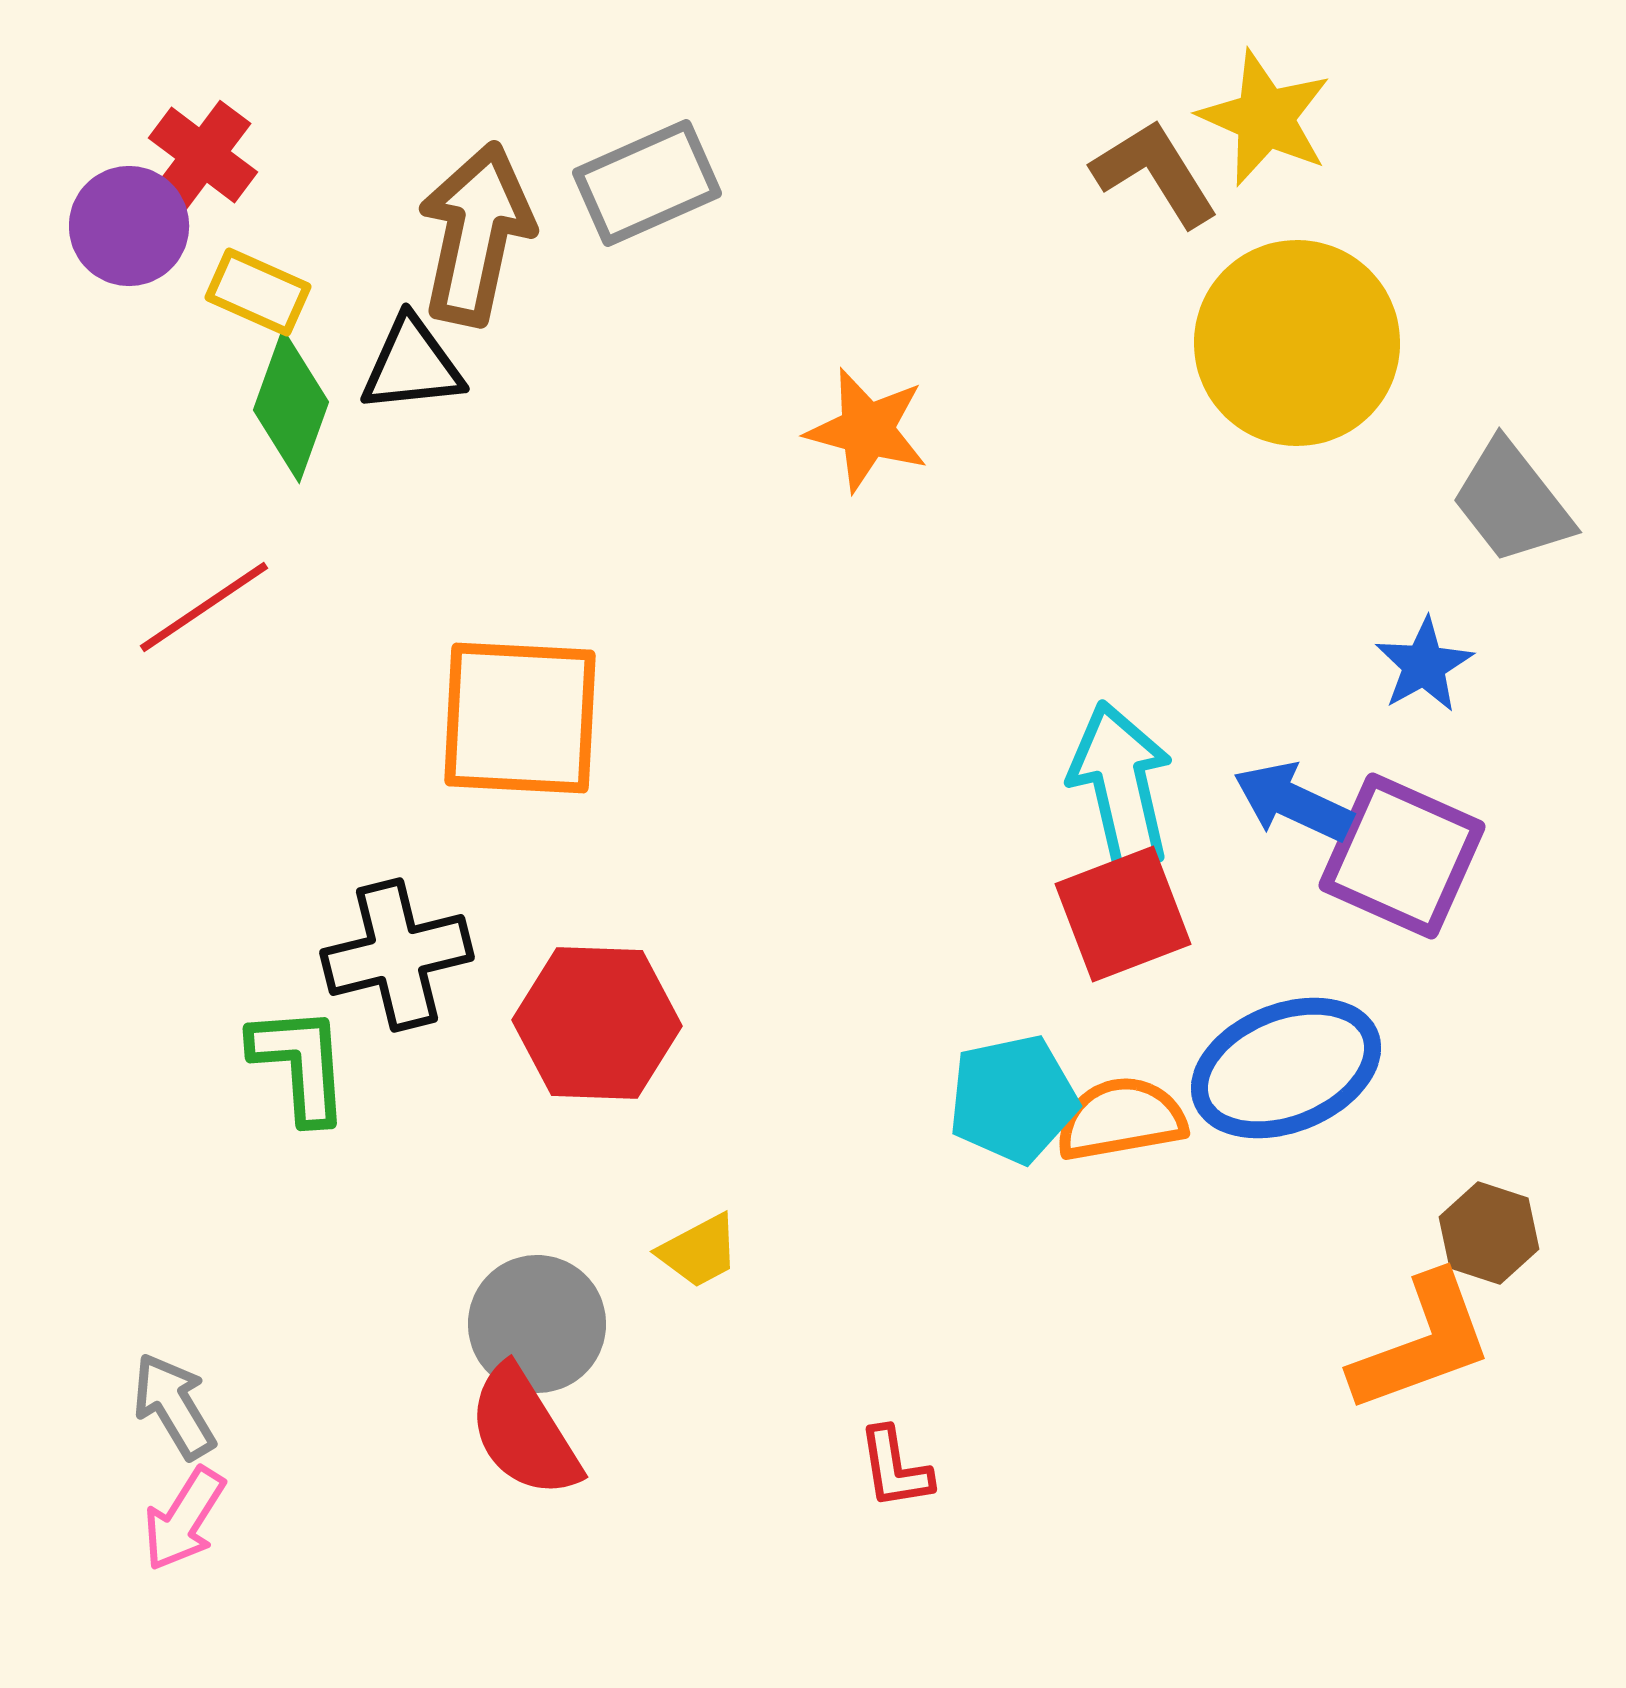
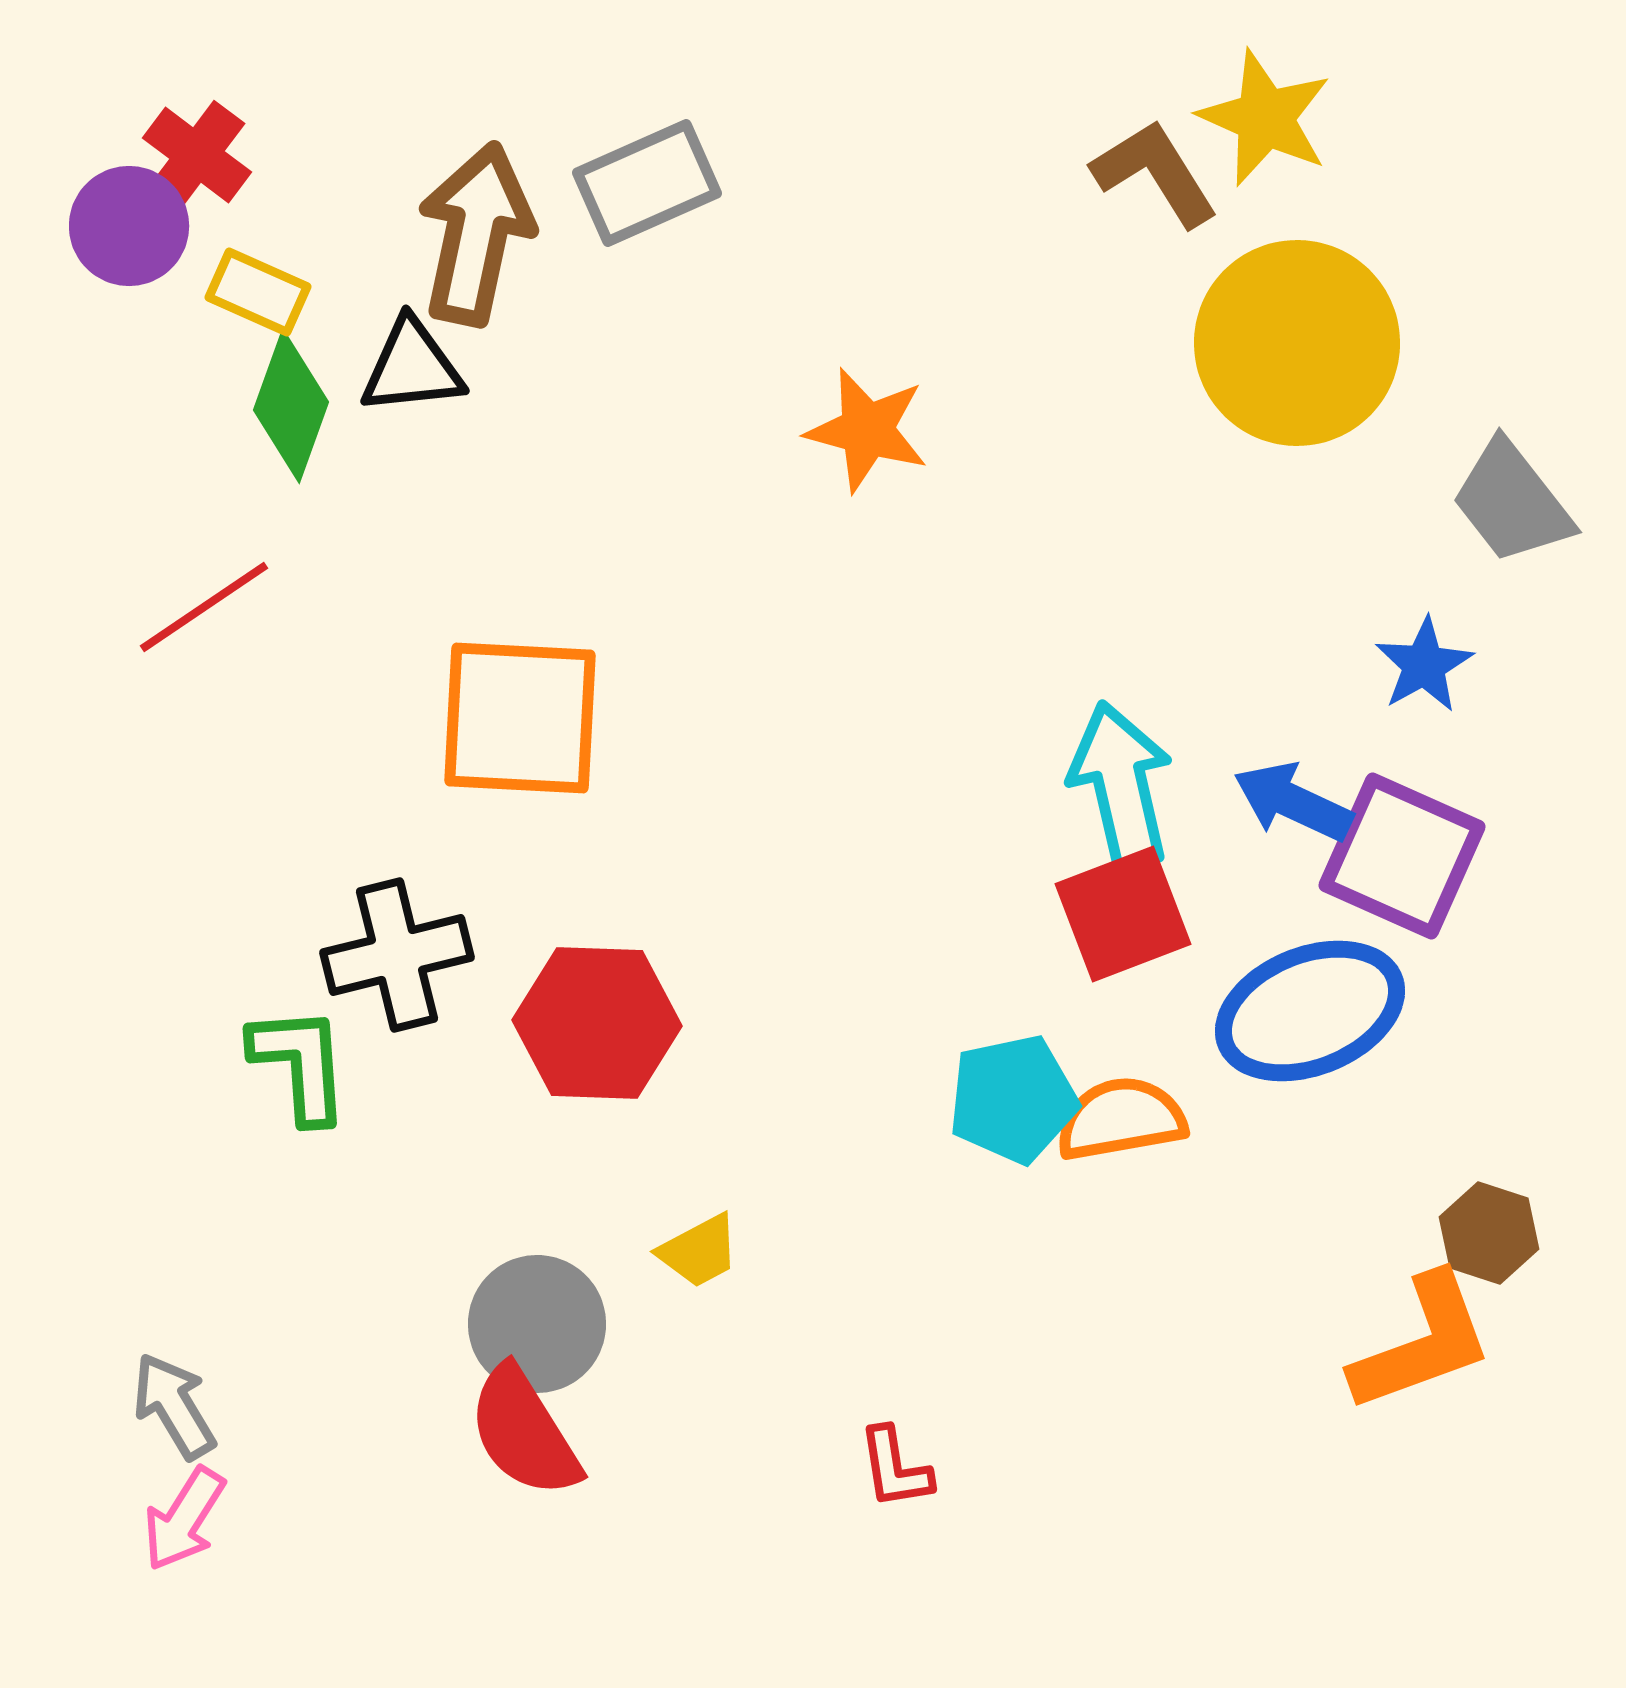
red cross: moved 6 px left
black triangle: moved 2 px down
blue ellipse: moved 24 px right, 57 px up
